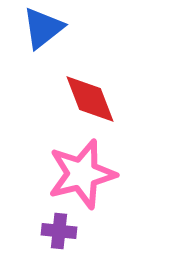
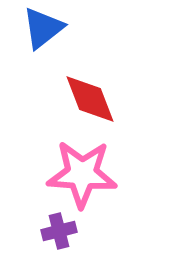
pink star: rotated 18 degrees clockwise
purple cross: rotated 20 degrees counterclockwise
